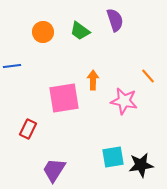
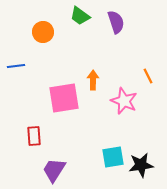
purple semicircle: moved 1 px right, 2 px down
green trapezoid: moved 15 px up
blue line: moved 4 px right
orange line: rotated 14 degrees clockwise
pink star: rotated 12 degrees clockwise
red rectangle: moved 6 px right, 7 px down; rotated 30 degrees counterclockwise
